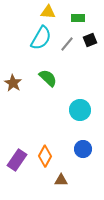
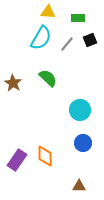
blue circle: moved 6 px up
orange diamond: rotated 30 degrees counterclockwise
brown triangle: moved 18 px right, 6 px down
